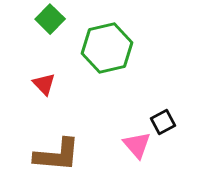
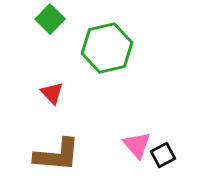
red triangle: moved 8 px right, 9 px down
black square: moved 33 px down
